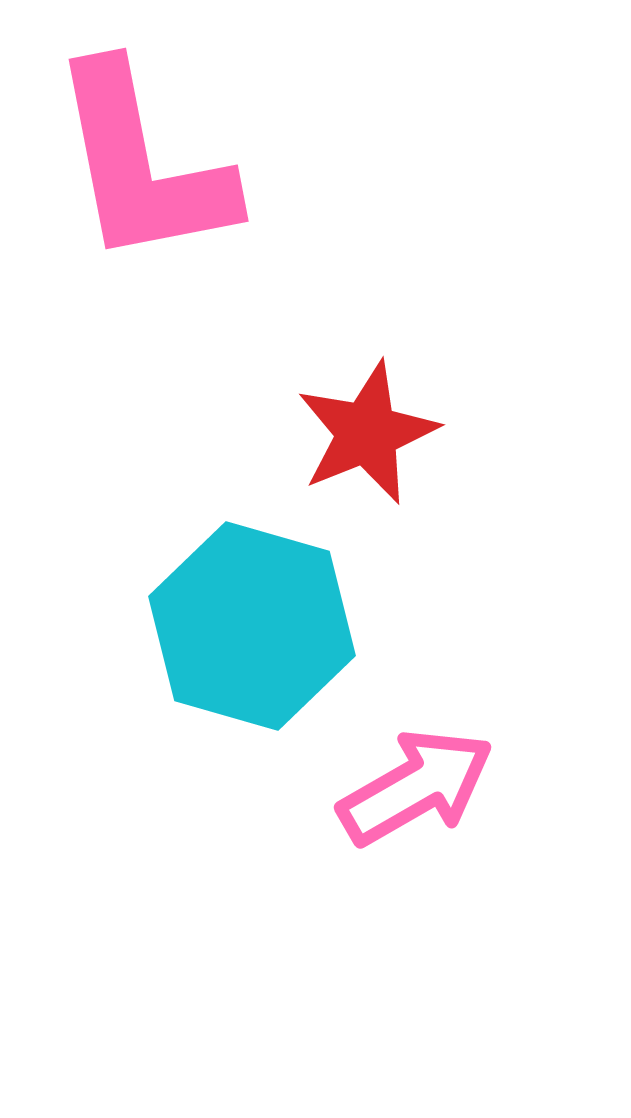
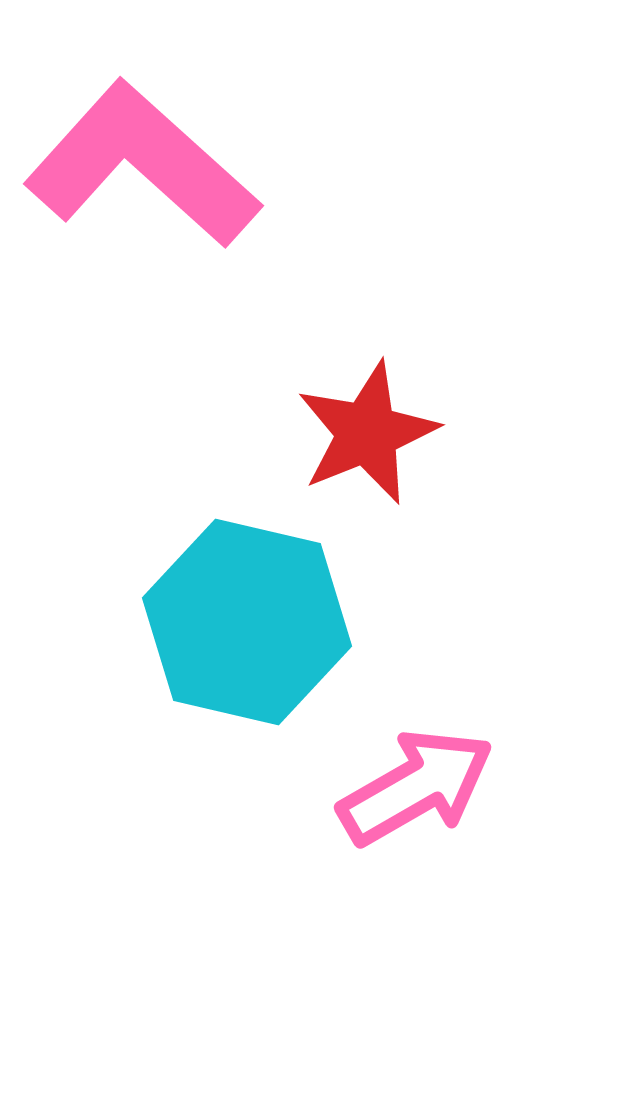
pink L-shape: rotated 143 degrees clockwise
cyan hexagon: moved 5 px left, 4 px up; rotated 3 degrees counterclockwise
